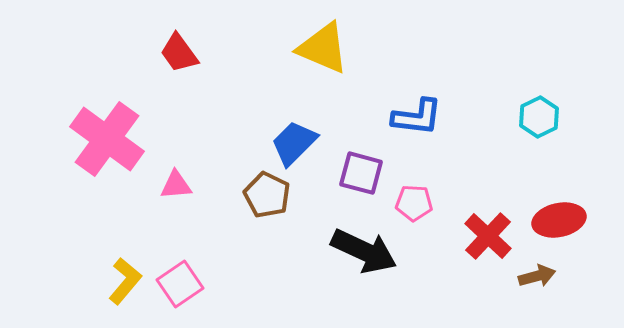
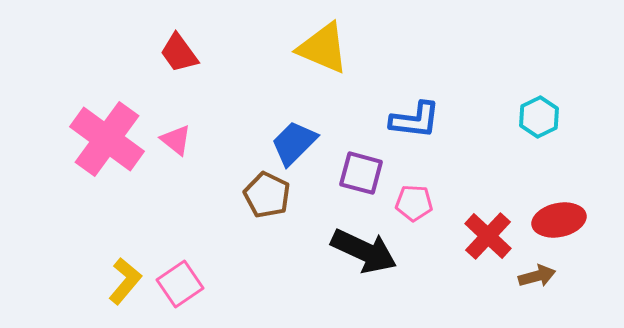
blue L-shape: moved 2 px left, 3 px down
pink triangle: moved 45 px up; rotated 44 degrees clockwise
